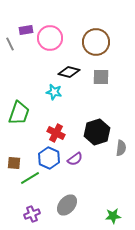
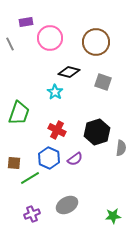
purple rectangle: moved 8 px up
gray square: moved 2 px right, 5 px down; rotated 18 degrees clockwise
cyan star: moved 1 px right; rotated 21 degrees clockwise
red cross: moved 1 px right, 3 px up
gray ellipse: rotated 20 degrees clockwise
